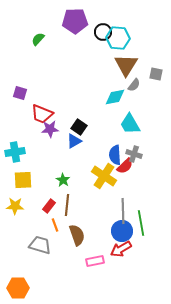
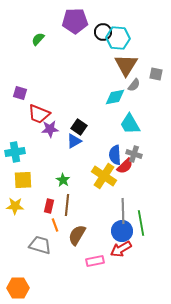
red trapezoid: moved 3 px left
red rectangle: rotated 24 degrees counterclockwise
brown semicircle: rotated 130 degrees counterclockwise
